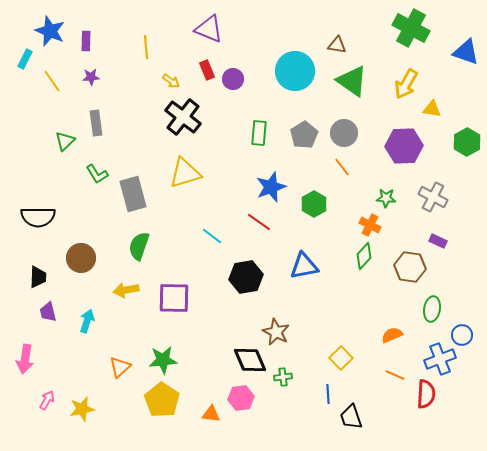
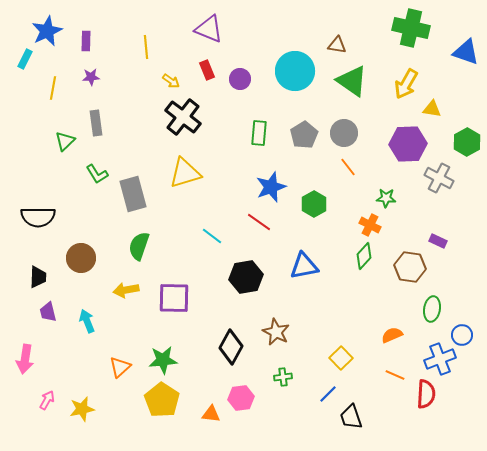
green cross at (411, 28): rotated 15 degrees counterclockwise
blue star at (50, 31): moved 3 px left; rotated 24 degrees clockwise
purple circle at (233, 79): moved 7 px right
yellow line at (52, 81): moved 1 px right, 7 px down; rotated 45 degrees clockwise
purple hexagon at (404, 146): moved 4 px right, 2 px up
orange line at (342, 167): moved 6 px right
gray cross at (433, 197): moved 6 px right, 19 px up
cyan arrow at (87, 321): rotated 40 degrees counterclockwise
black diamond at (250, 360): moved 19 px left, 13 px up; rotated 52 degrees clockwise
blue line at (328, 394): rotated 48 degrees clockwise
